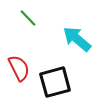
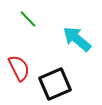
green line: moved 1 px down
black square: moved 2 px down; rotated 8 degrees counterclockwise
